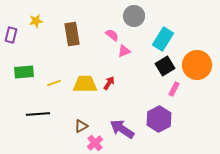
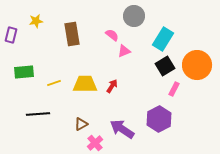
red arrow: moved 3 px right, 3 px down
brown triangle: moved 2 px up
